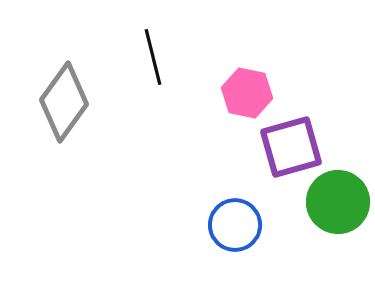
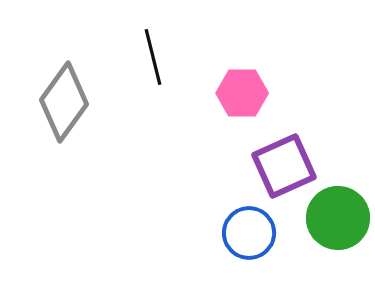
pink hexagon: moved 5 px left; rotated 12 degrees counterclockwise
purple square: moved 7 px left, 19 px down; rotated 8 degrees counterclockwise
green circle: moved 16 px down
blue circle: moved 14 px right, 8 px down
